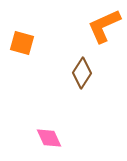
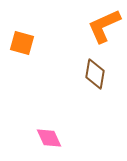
brown diamond: moved 13 px right, 1 px down; rotated 24 degrees counterclockwise
